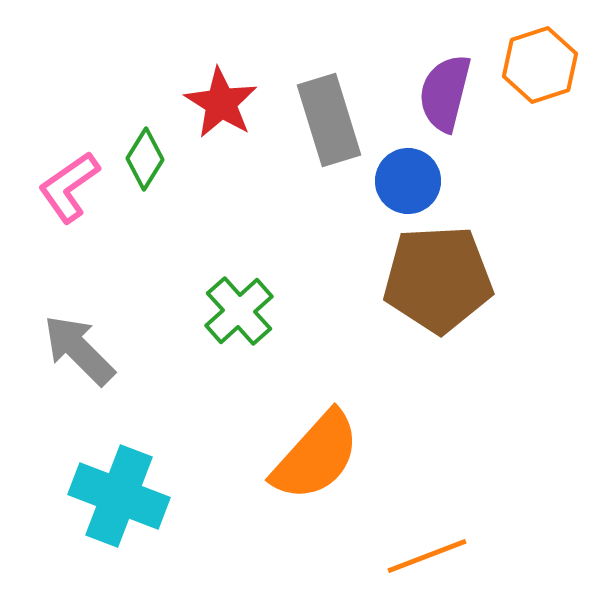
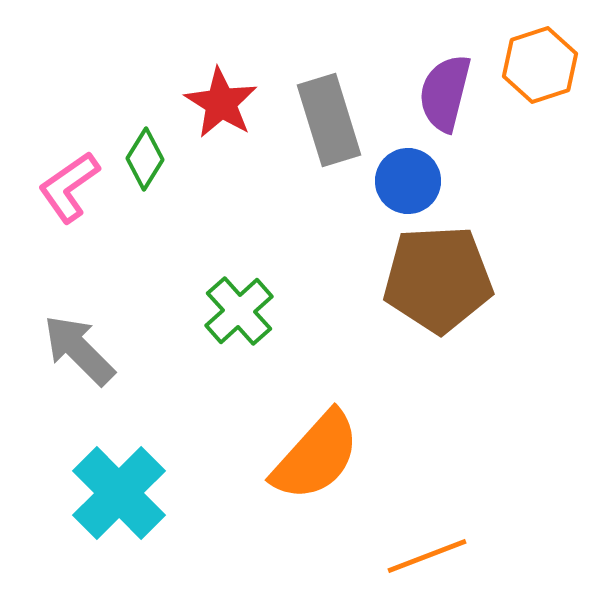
cyan cross: moved 3 px up; rotated 24 degrees clockwise
